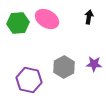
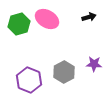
black arrow: rotated 64 degrees clockwise
green hexagon: moved 1 px right, 1 px down; rotated 10 degrees counterclockwise
gray hexagon: moved 5 px down
purple hexagon: rotated 10 degrees clockwise
